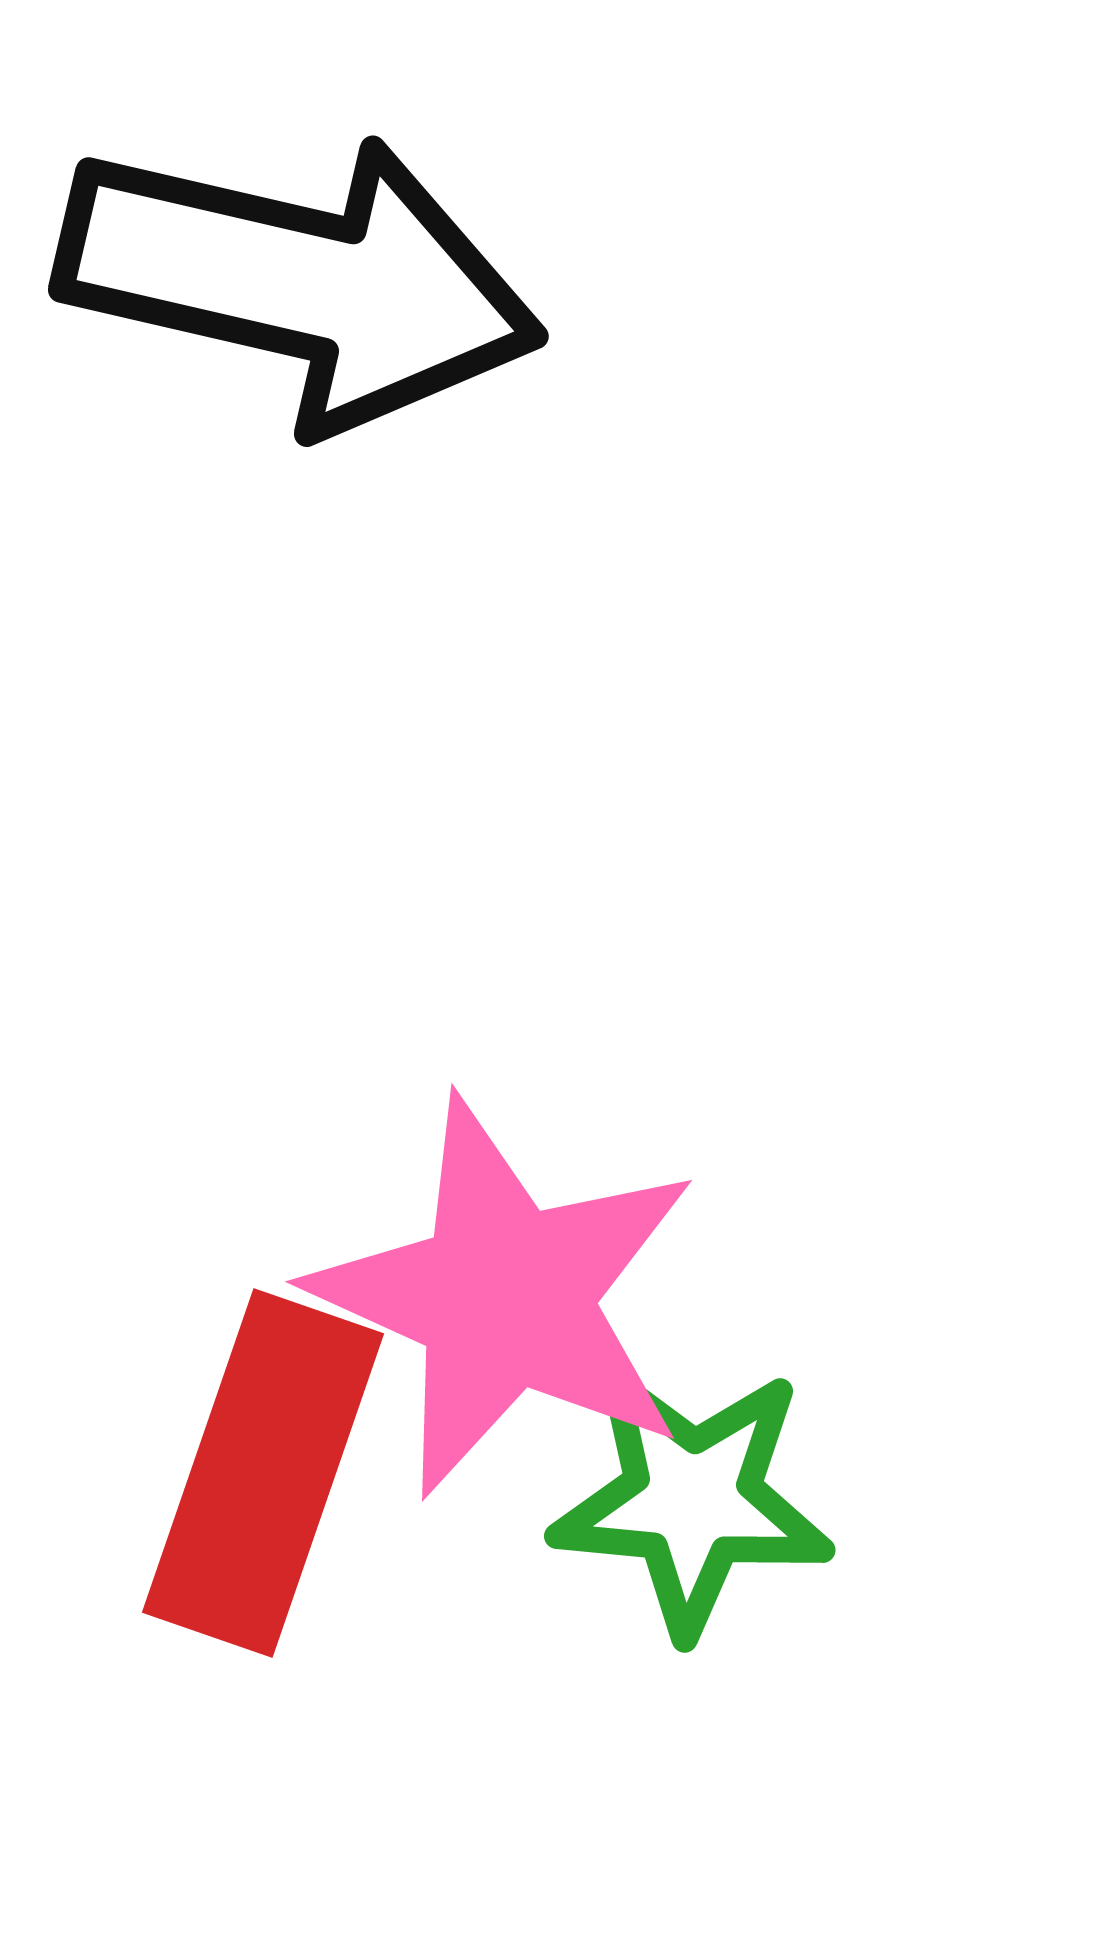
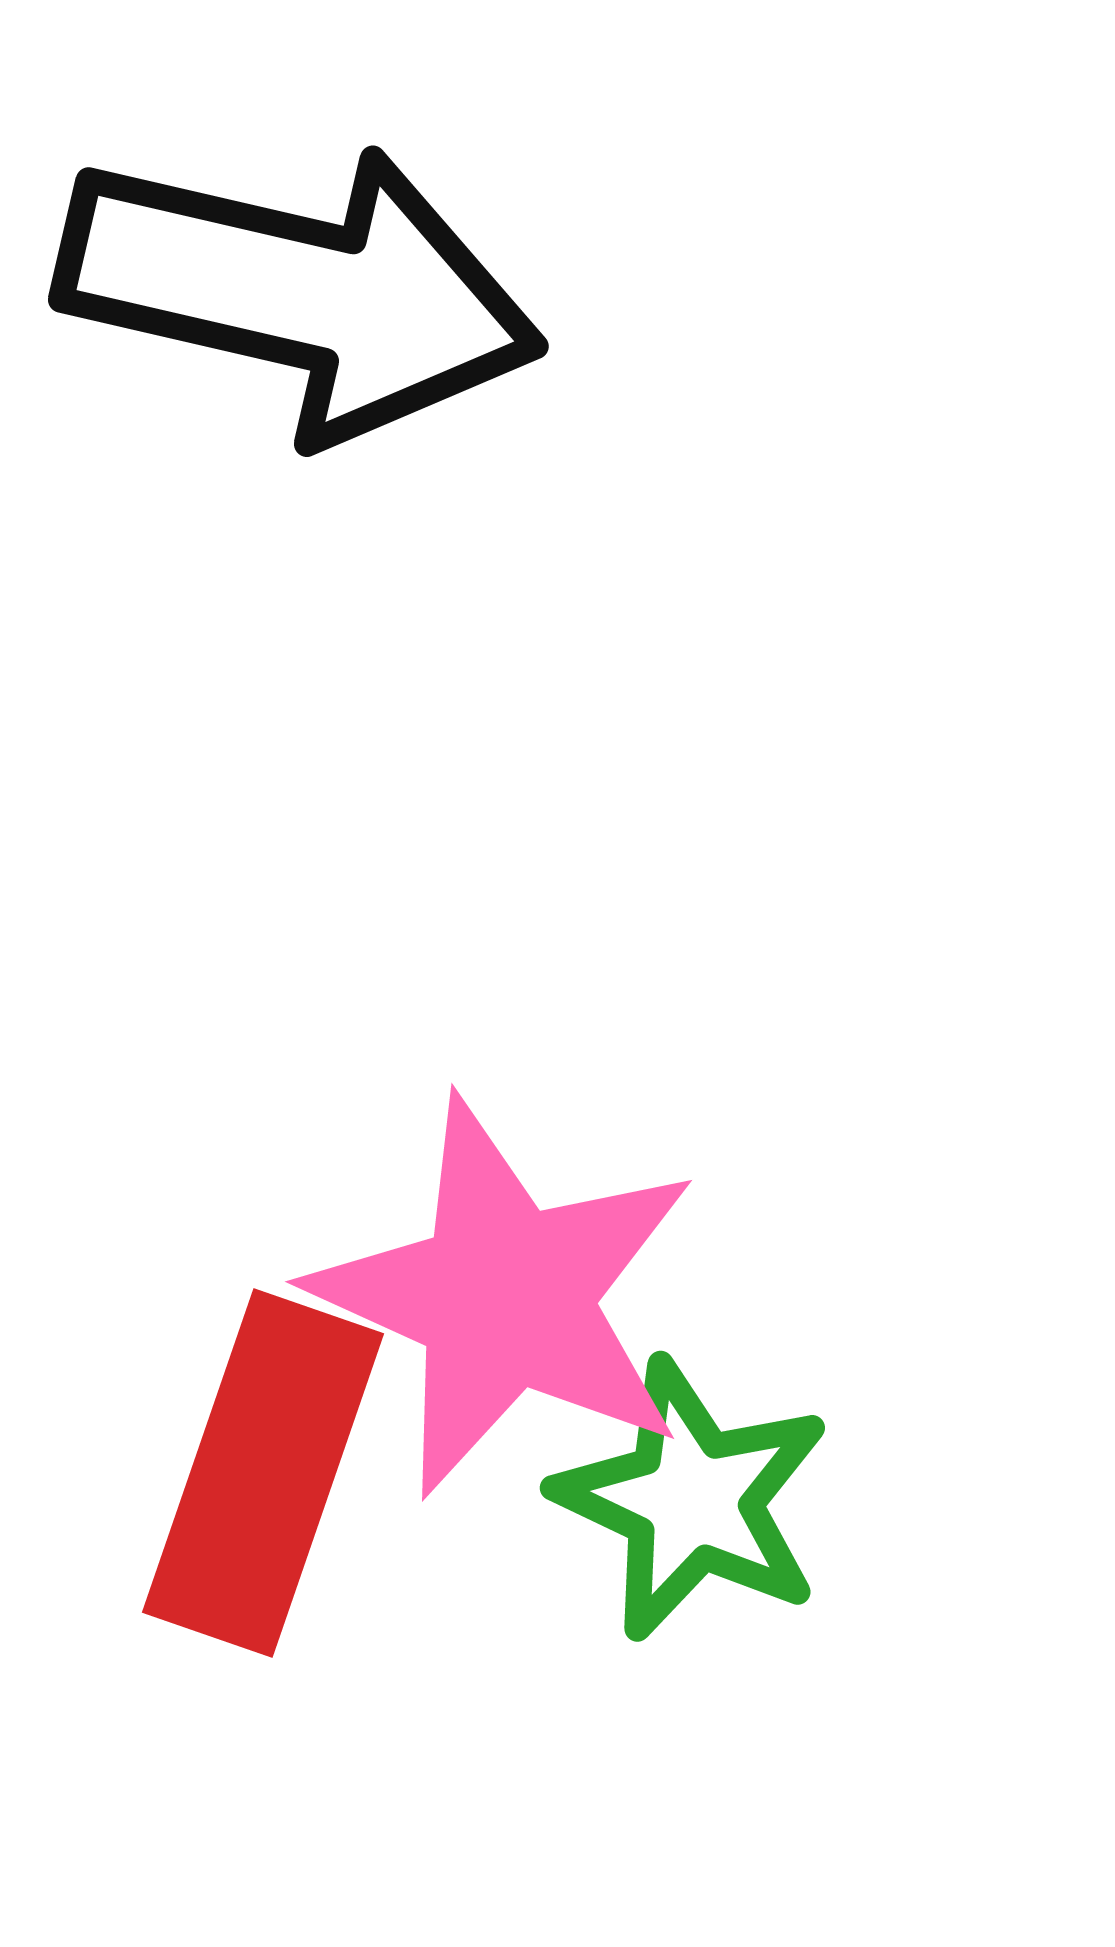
black arrow: moved 10 px down
green star: rotated 20 degrees clockwise
